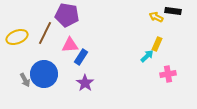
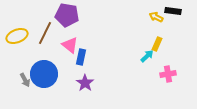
yellow ellipse: moved 1 px up
pink triangle: rotated 42 degrees clockwise
blue rectangle: rotated 21 degrees counterclockwise
